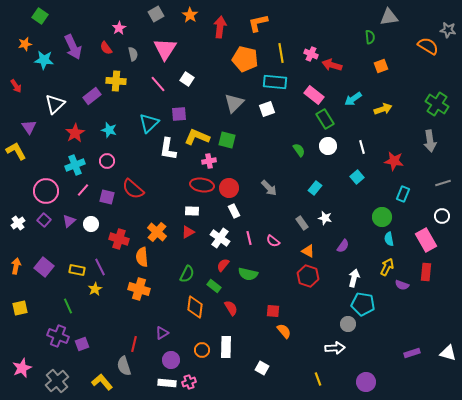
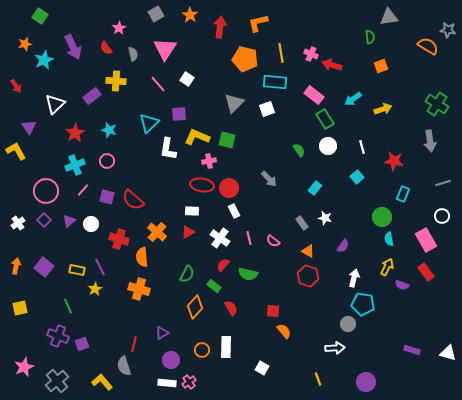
cyan star at (44, 60): rotated 30 degrees counterclockwise
gray arrow at (269, 188): moved 9 px up
red semicircle at (133, 189): moved 11 px down
red rectangle at (426, 272): rotated 42 degrees counterclockwise
orange diamond at (195, 307): rotated 35 degrees clockwise
purple rectangle at (412, 353): moved 3 px up; rotated 35 degrees clockwise
pink star at (22, 368): moved 2 px right, 1 px up
pink cross at (189, 382): rotated 16 degrees counterclockwise
